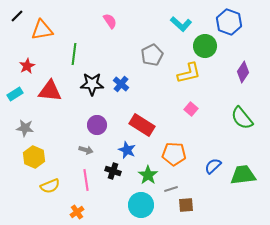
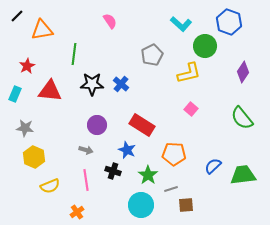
cyan rectangle: rotated 35 degrees counterclockwise
